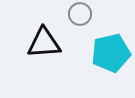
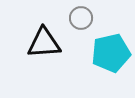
gray circle: moved 1 px right, 4 px down
